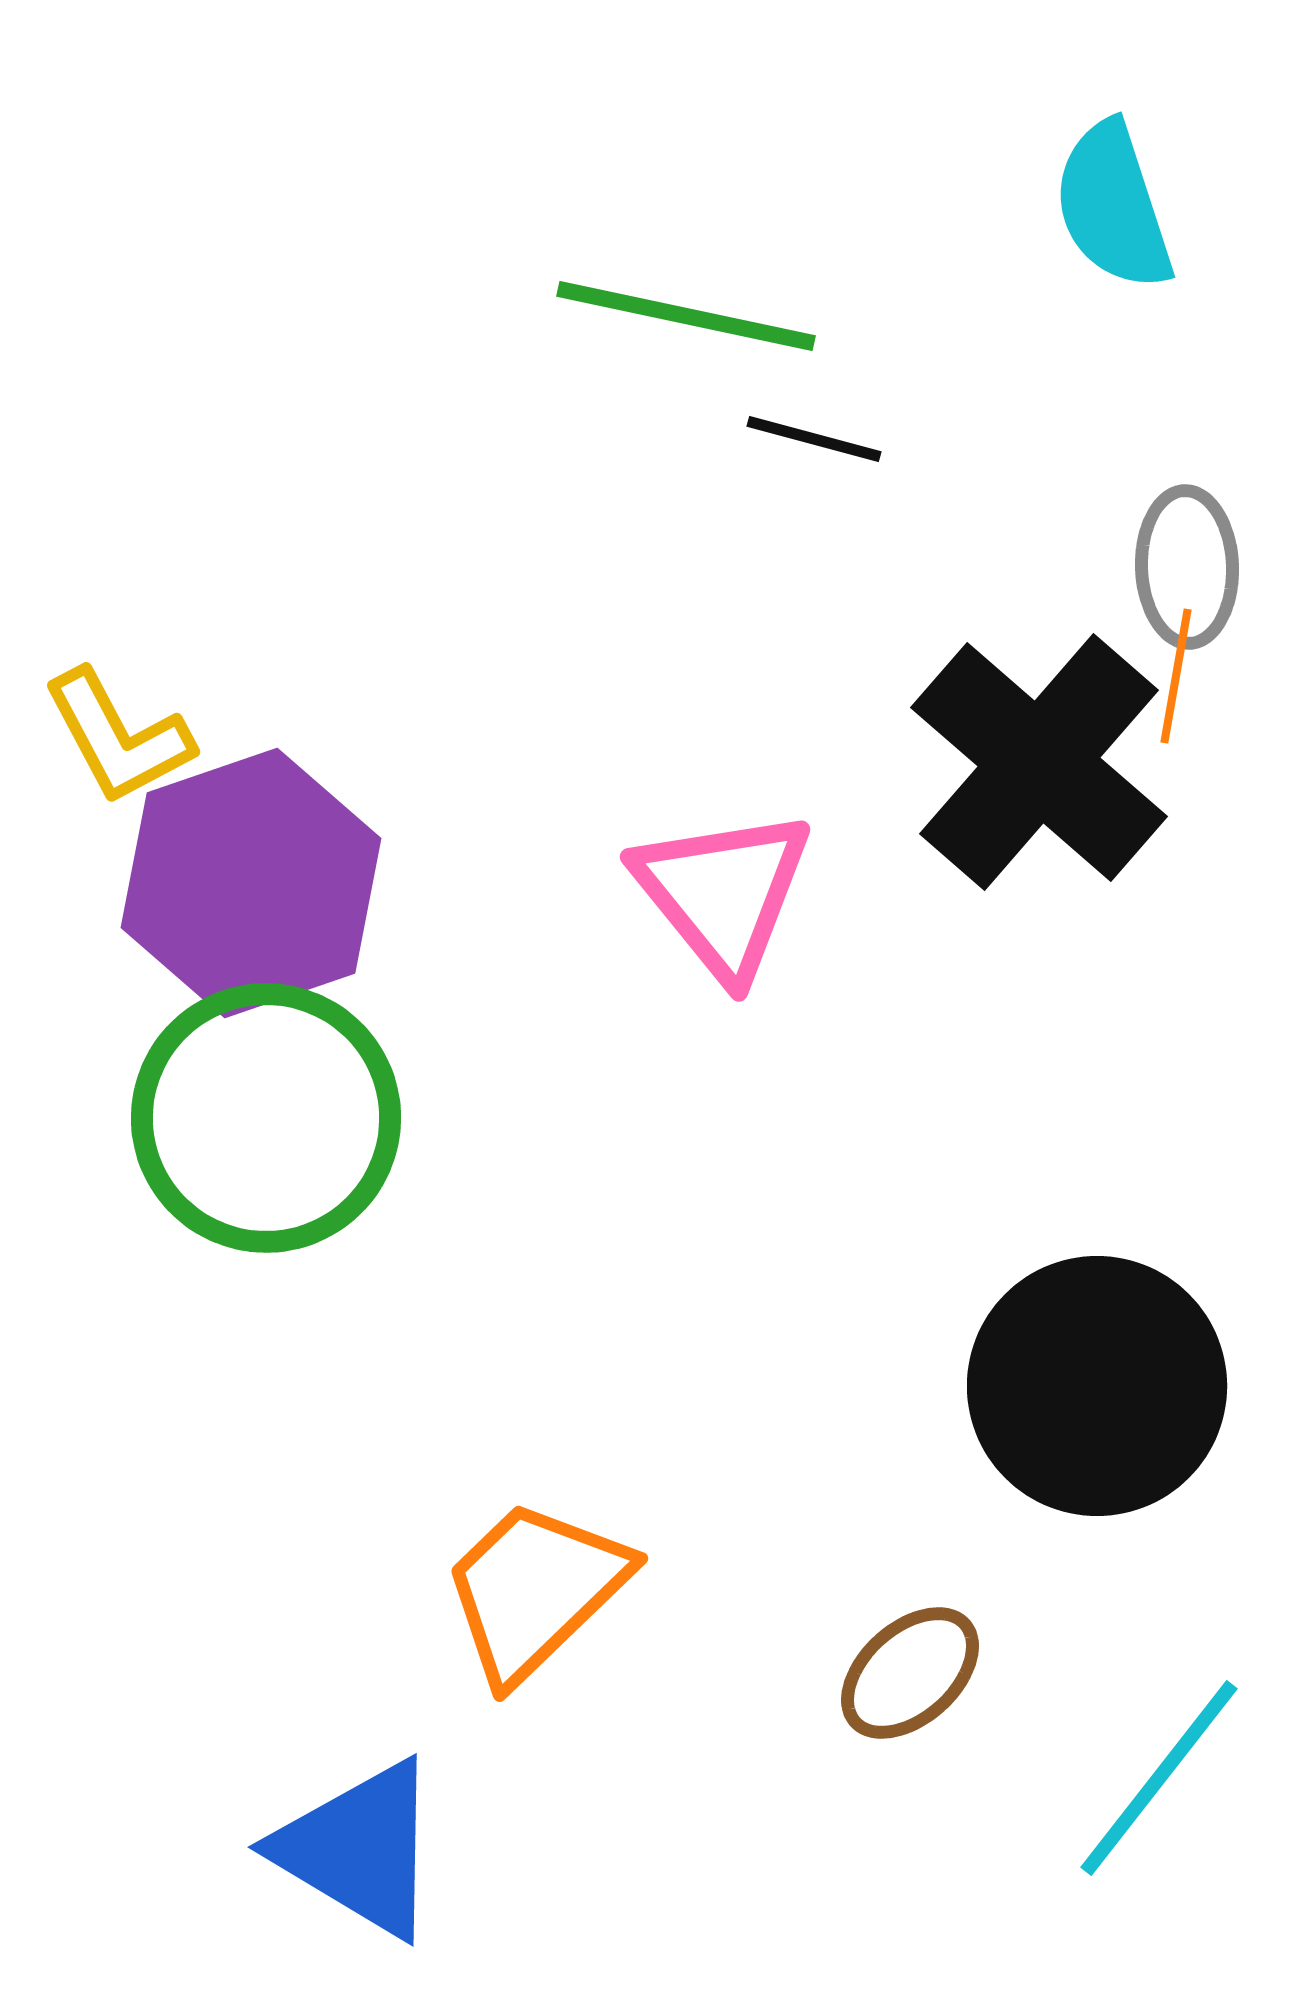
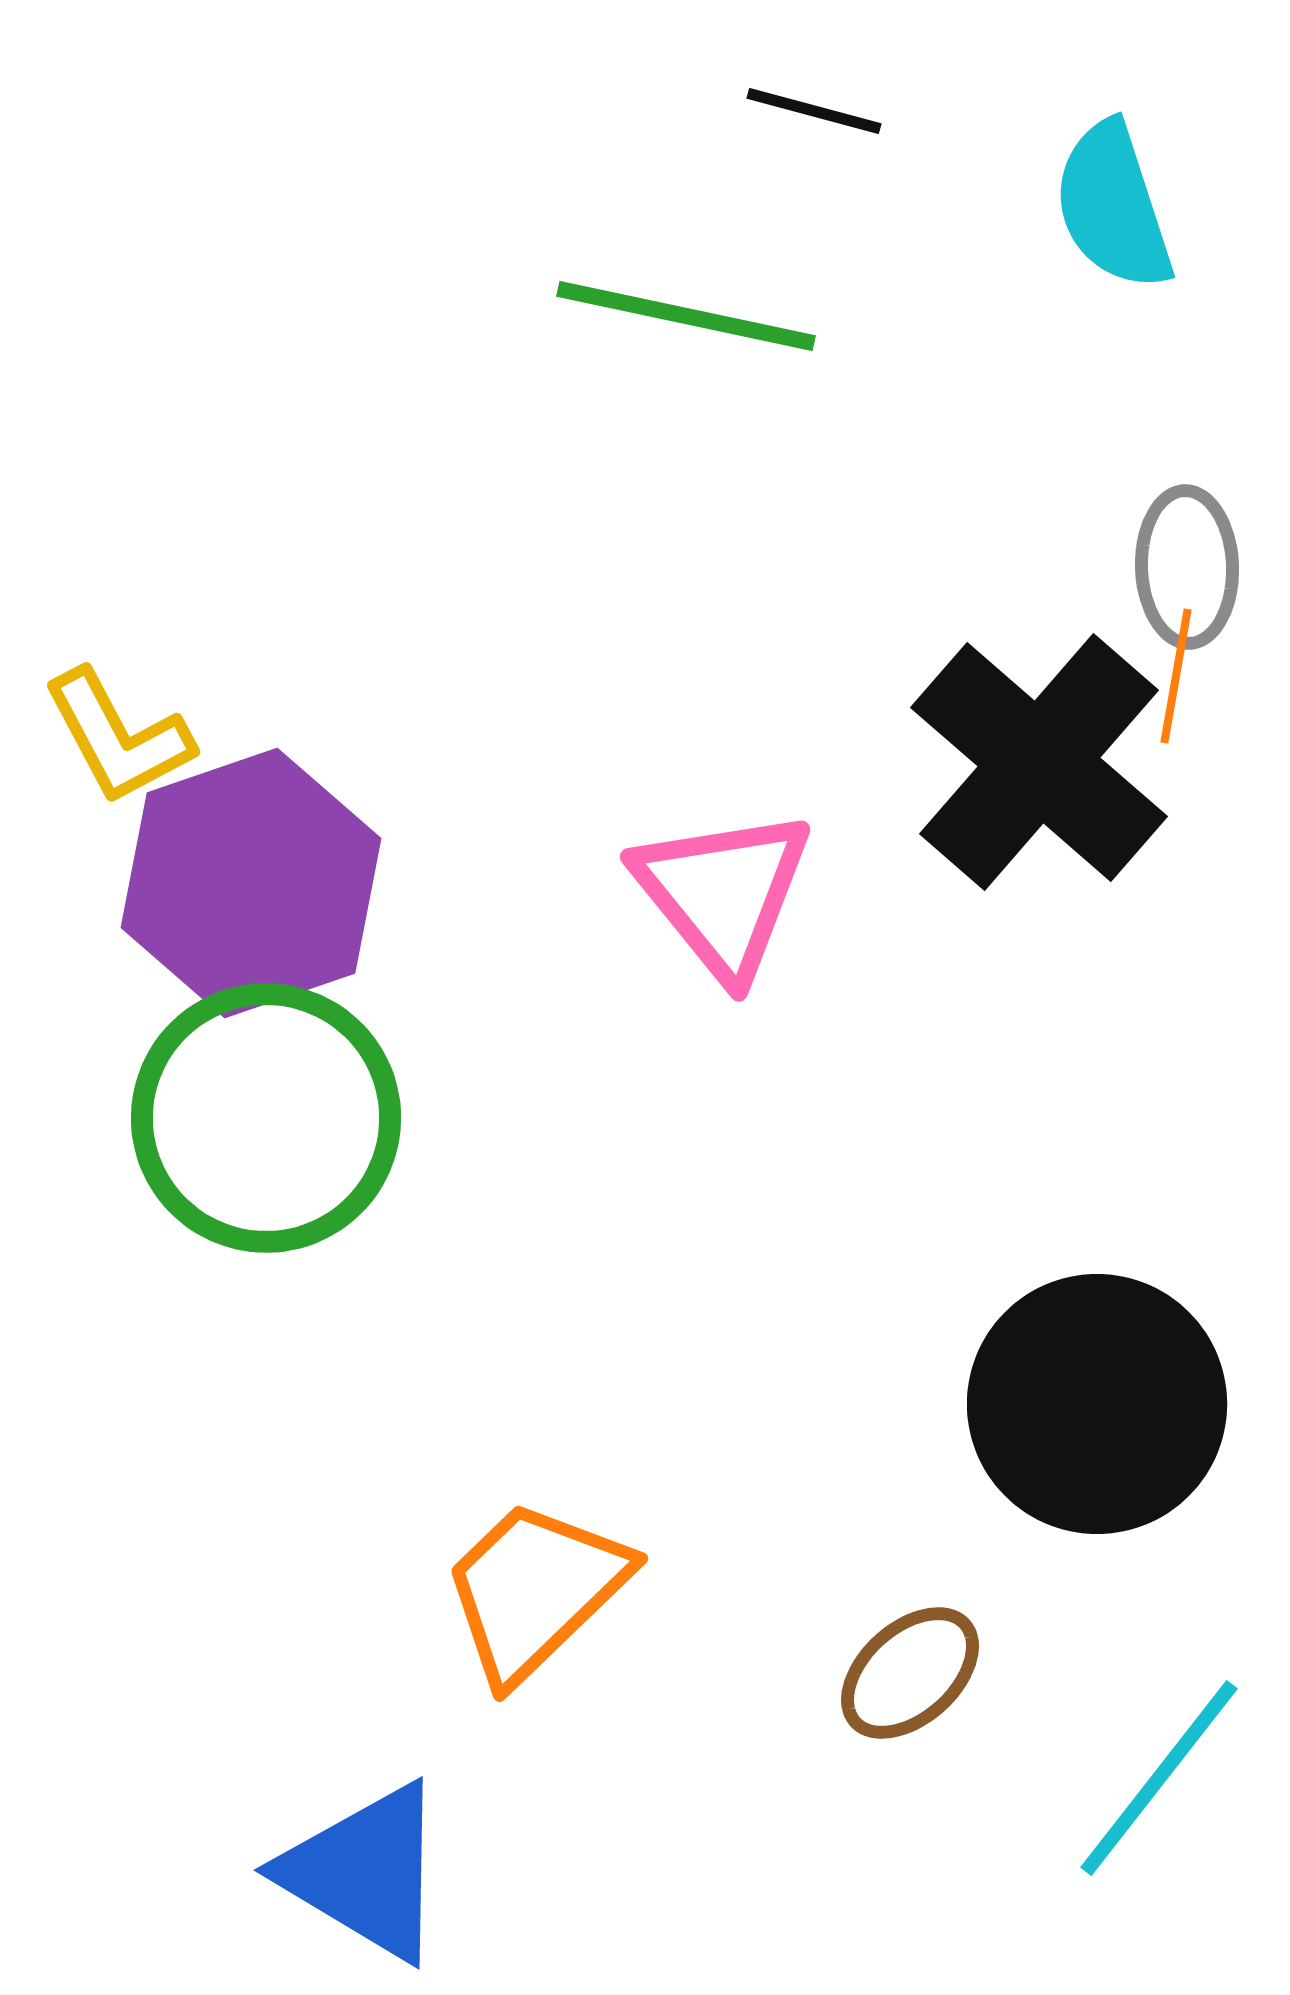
black line: moved 328 px up
black circle: moved 18 px down
blue triangle: moved 6 px right, 23 px down
